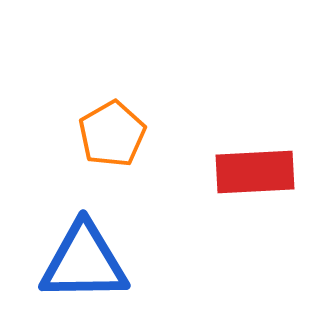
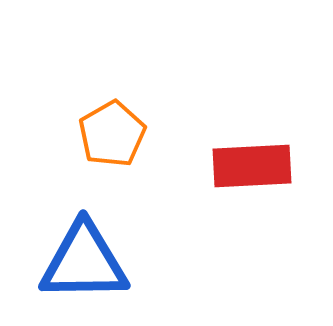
red rectangle: moved 3 px left, 6 px up
